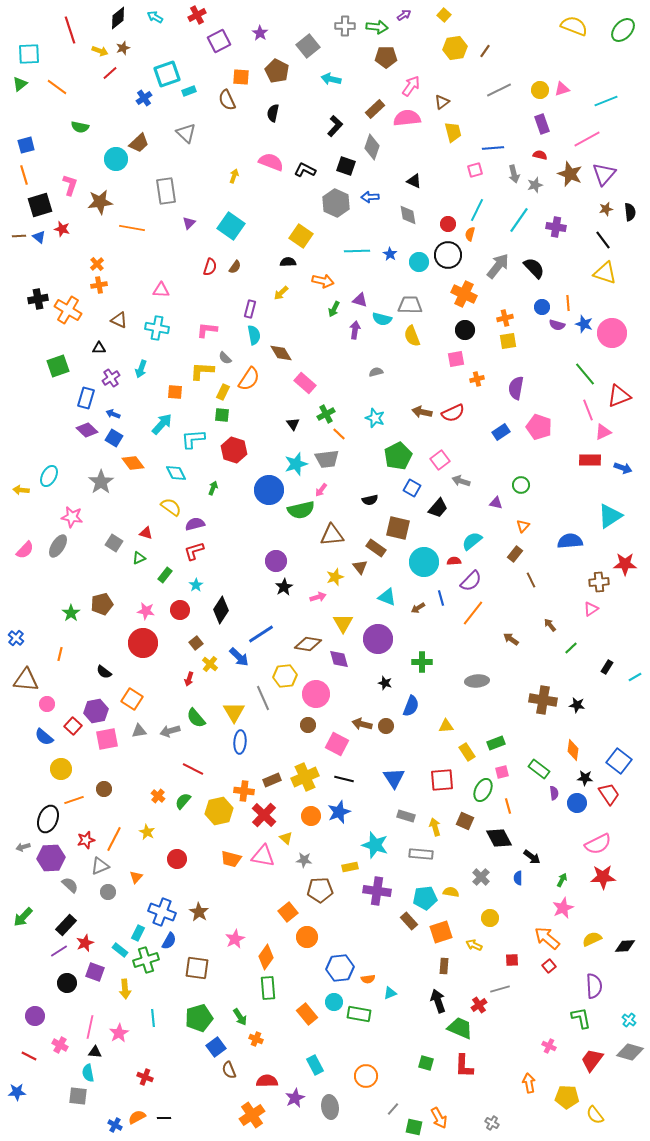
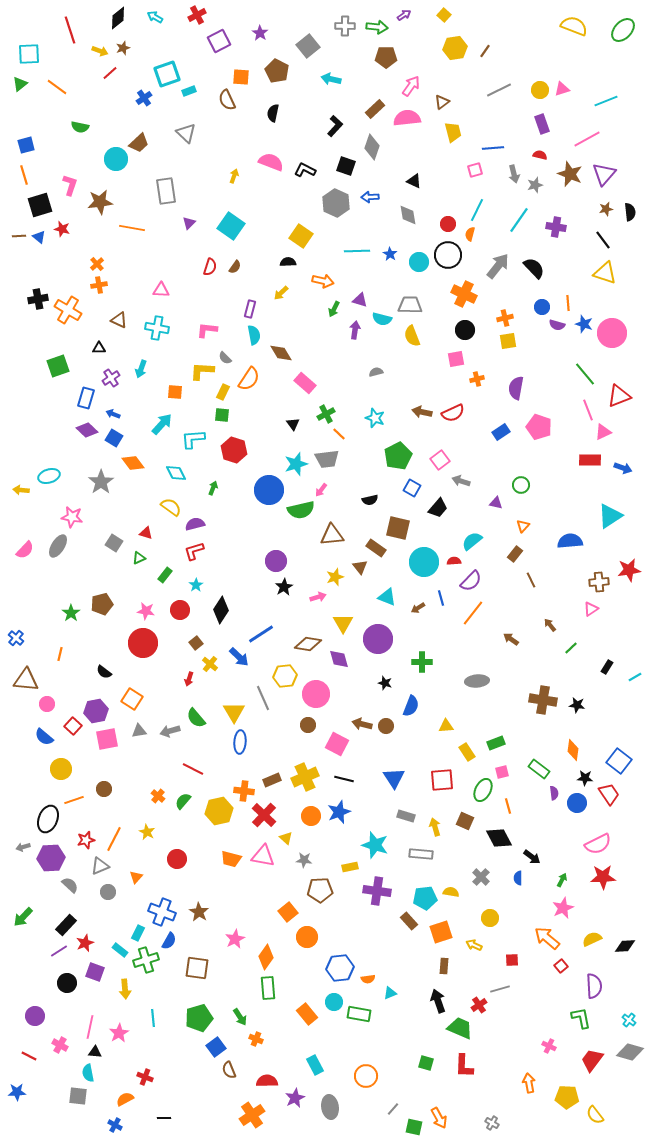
cyan ellipse at (49, 476): rotated 45 degrees clockwise
red star at (625, 564): moved 4 px right, 6 px down; rotated 10 degrees counterclockwise
red square at (549, 966): moved 12 px right
orange semicircle at (137, 1117): moved 12 px left, 18 px up
